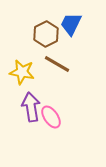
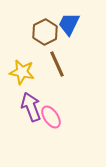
blue trapezoid: moved 2 px left
brown hexagon: moved 1 px left, 2 px up
brown line: rotated 36 degrees clockwise
purple arrow: rotated 12 degrees counterclockwise
